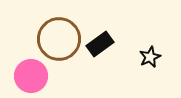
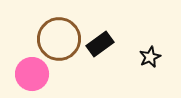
pink circle: moved 1 px right, 2 px up
